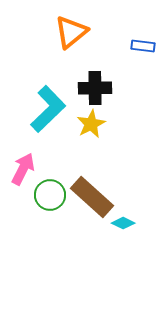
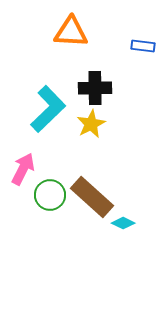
orange triangle: rotated 42 degrees clockwise
